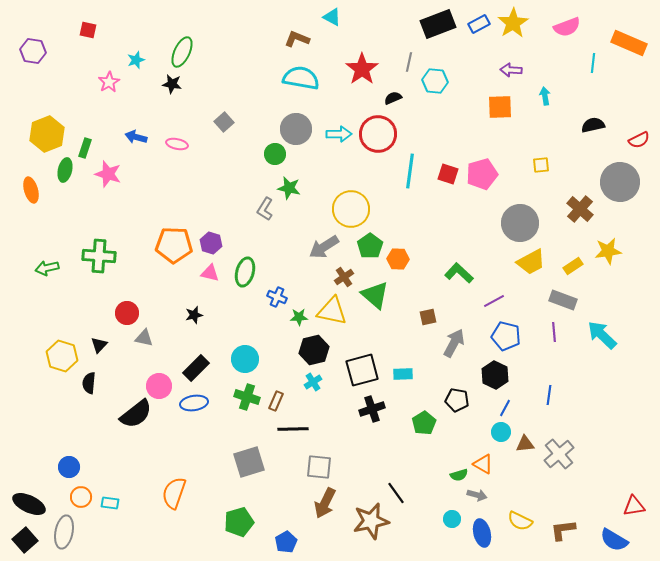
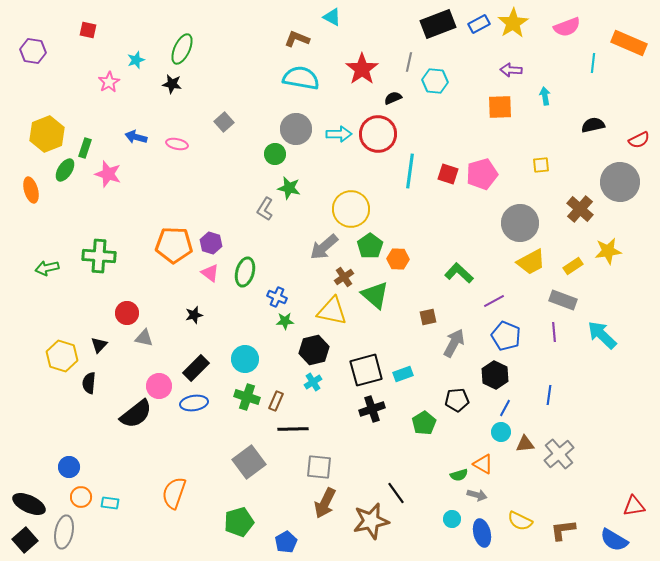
green ellipse at (182, 52): moved 3 px up
green ellipse at (65, 170): rotated 20 degrees clockwise
gray arrow at (324, 247): rotated 8 degrees counterclockwise
pink triangle at (210, 273): rotated 24 degrees clockwise
green star at (299, 317): moved 14 px left, 4 px down
blue pentagon at (506, 336): rotated 8 degrees clockwise
black square at (362, 370): moved 4 px right
cyan rectangle at (403, 374): rotated 18 degrees counterclockwise
black pentagon at (457, 400): rotated 15 degrees counterclockwise
gray square at (249, 462): rotated 20 degrees counterclockwise
